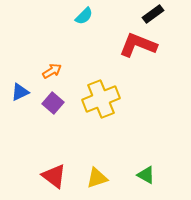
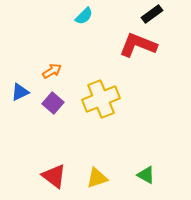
black rectangle: moved 1 px left
